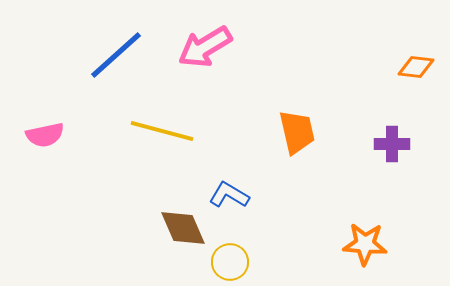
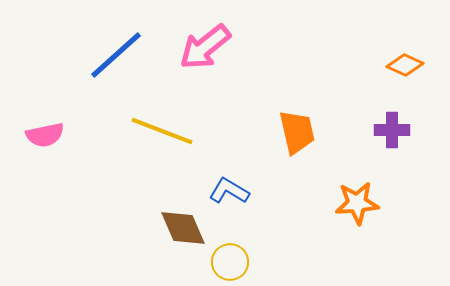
pink arrow: rotated 8 degrees counterclockwise
orange diamond: moved 11 px left, 2 px up; rotated 18 degrees clockwise
yellow line: rotated 6 degrees clockwise
purple cross: moved 14 px up
blue L-shape: moved 4 px up
orange star: moved 8 px left, 41 px up; rotated 9 degrees counterclockwise
